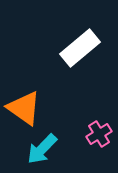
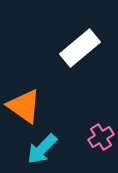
orange triangle: moved 2 px up
pink cross: moved 2 px right, 3 px down
